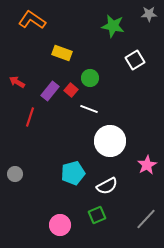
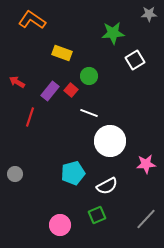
green star: moved 7 px down; rotated 15 degrees counterclockwise
green circle: moved 1 px left, 2 px up
white line: moved 4 px down
pink star: moved 1 px left, 1 px up; rotated 24 degrees clockwise
